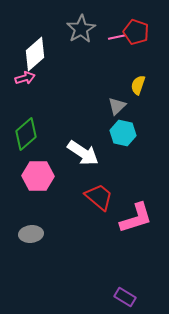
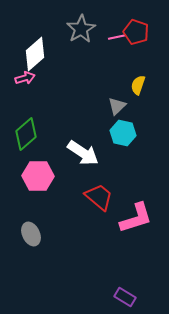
gray ellipse: rotated 70 degrees clockwise
